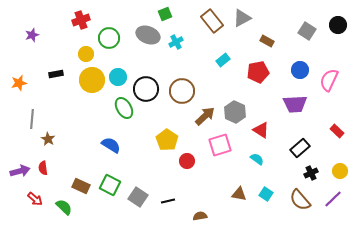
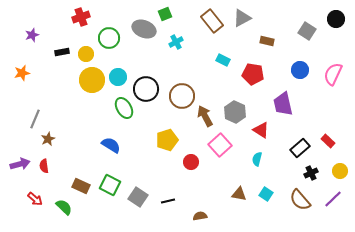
red cross at (81, 20): moved 3 px up
black circle at (338, 25): moved 2 px left, 6 px up
gray ellipse at (148, 35): moved 4 px left, 6 px up
brown rectangle at (267, 41): rotated 16 degrees counterclockwise
cyan rectangle at (223, 60): rotated 64 degrees clockwise
red pentagon at (258, 72): moved 5 px left, 2 px down; rotated 20 degrees clockwise
black rectangle at (56, 74): moved 6 px right, 22 px up
pink semicircle at (329, 80): moved 4 px right, 6 px up
orange star at (19, 83): moved 3 px right, 10 px up
brown circle at (182, 91): moved 5 px down
purple trapezoid at (295, 104): moved 12 px left; rotated 80 degrees clockwise
brown arrow at (205, 116): rotated 75 degrees counterclockwise
gray line at (32, 119): moved 3 px right; rotated 18 degrees clockwise
red rectangle at (337, 131): moved 9 px left, 10 px down
brown star at (48, 139): rotated 16 degrees clockwise
yellow pentagon at (167, 140): rotated 20 degrees clockwise
pink square at (220, 145): rotated 25 degrees counterclockwise
cyan semicircle at (257, 159): rotated 112 degrees counterclockwise
red circle at (187, 161): moved 4 px right, 1 px down
red semicircle at (43, 168): moved 1 px right, 2 px up
purple arrow at (20, 171): moved 7 px up
